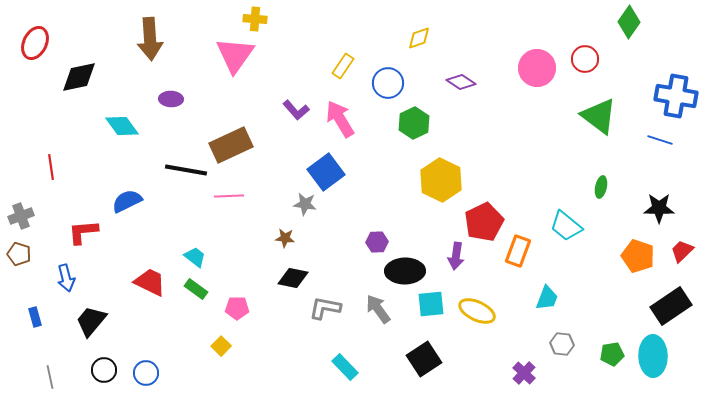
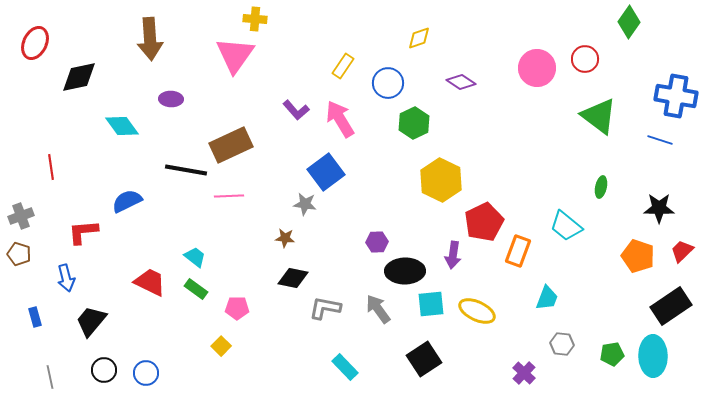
purple arrow at (456, 256): moved 3 px left, 1 px up
